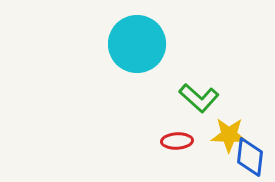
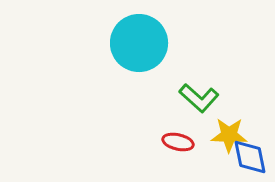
cyan circle: moved 2 px right, 1 px up
red ellipse: moved 1 px right, 1 px down; rotated 16 degrees clockwise
blue diamond: rotated 18 degrees counterclockwise
